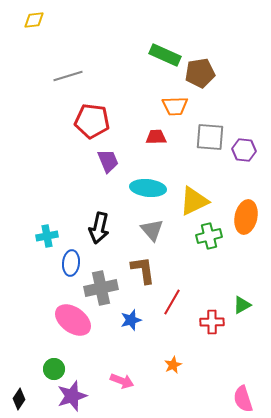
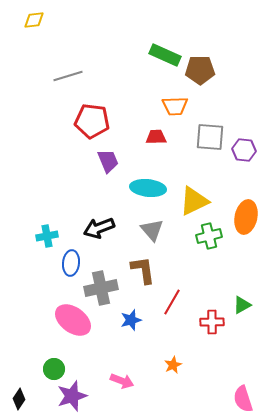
brown pentagon: moved 3 px up; rotated 8 degrees clockwise
black arrow: rotated 56 degrees clockwise
